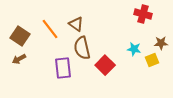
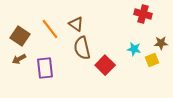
purple rectangle: moved 18 px left
